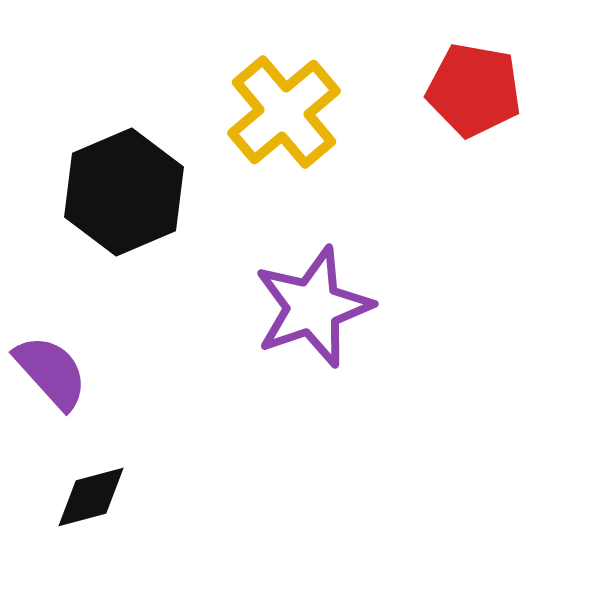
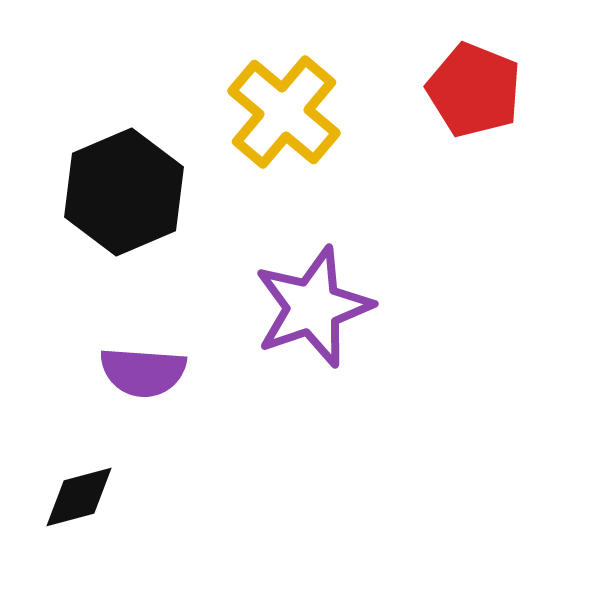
red pentagon: rotated 12 degrees clockwise
yellow cross: rotated 10 degrees counterclockwise
purple semicircle: moved 92 px right; rotated 136 degrees clockwise
black diamond: moved 12 px left
